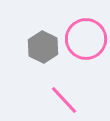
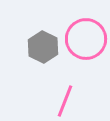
pink line: moved 1 px right, 1 px down; rotated 64 degrees clockwise
